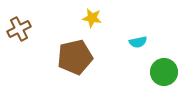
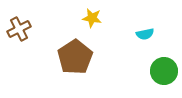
cyan semicircle: moved 7 px right, 8 px up
brown pentagon: rotated 20 degrees counterclockwise
green circle: moved 1 px up
